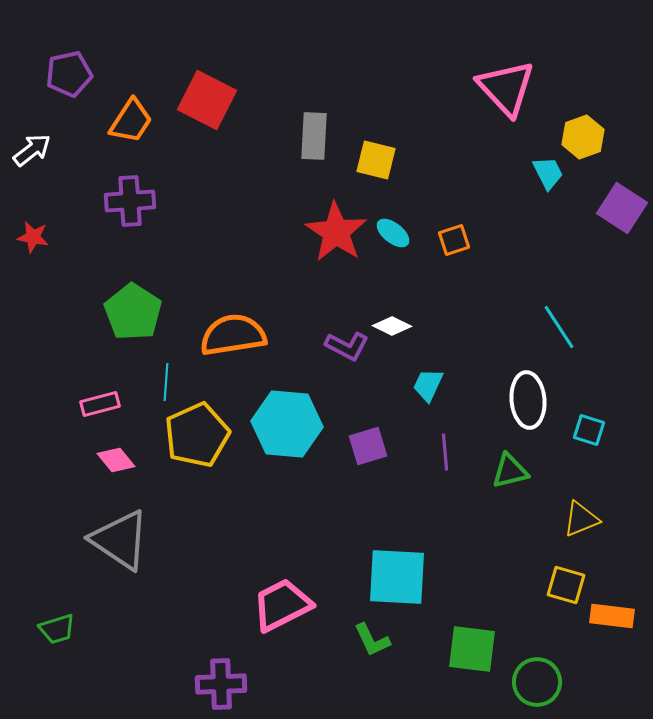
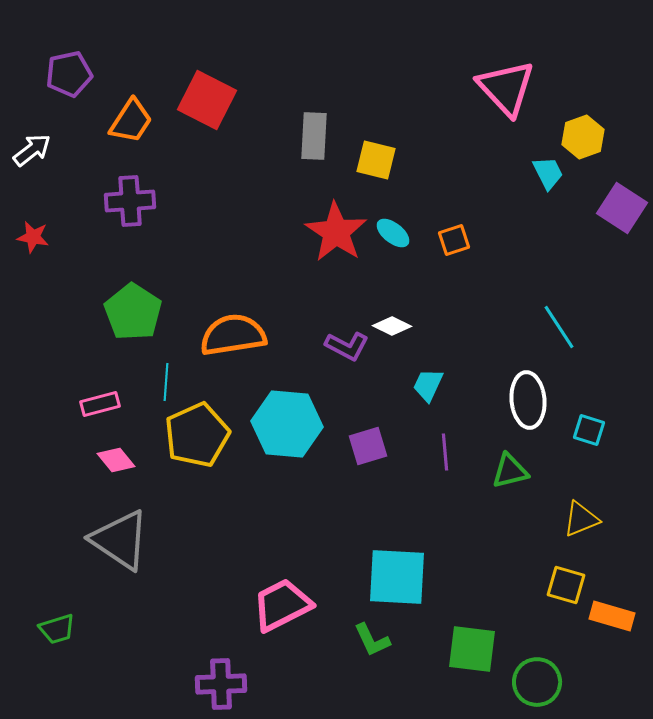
orange rectangle at (612, 616): rotated 9 degrees clockwise
